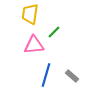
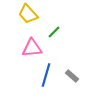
yellow trapezoid: moved 2 px left; rotated 50 degrees counterclockwise
pink triangle: moved 2 px left, 3 px down
